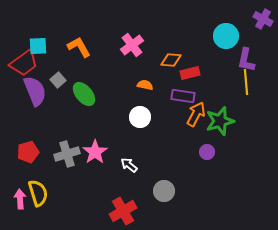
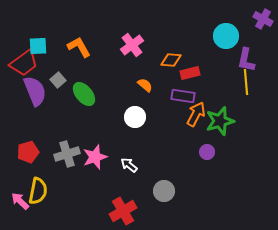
orange semicircle: rotated 28 degrees clockwise
white circle: moved 5 px left
pink star: moved 5 px down; rotated 15 degrees clockwise
yellow semicircle: moved 2 px up; rotated 28 degrees clockwise
pink arrow: moved 2 px down; rotated 42 degrees counterclockwise
